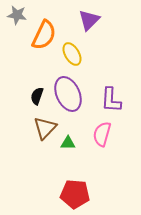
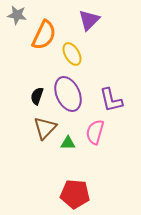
purple L-shape: rotated 16 degrees counterclockwise
pink semicircle: moved 7 px left, 2 px up
